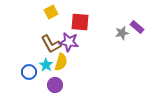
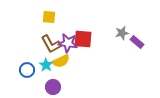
yellow square: moved 2 px left, 5 px down; rotated 32 degrees clockwise
red square: moved 3 px right, 17 px down
purple rectangle: moved 15 px down
purple star: moved 1 px left, 1 px down
yellow semicircle: moved 1 px up; rotated 48 degrees clockwise
blue circle: moved 2 px left, 2 px up
purple circle: moved 2 px left, 2 px down
